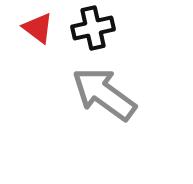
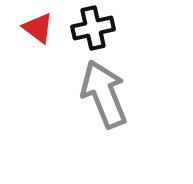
gray arrow: rotated 32 degrees clockwise
